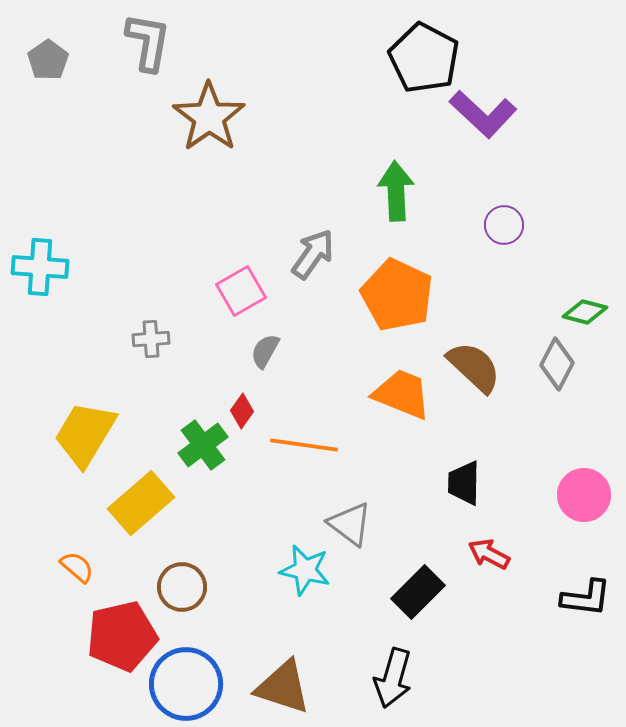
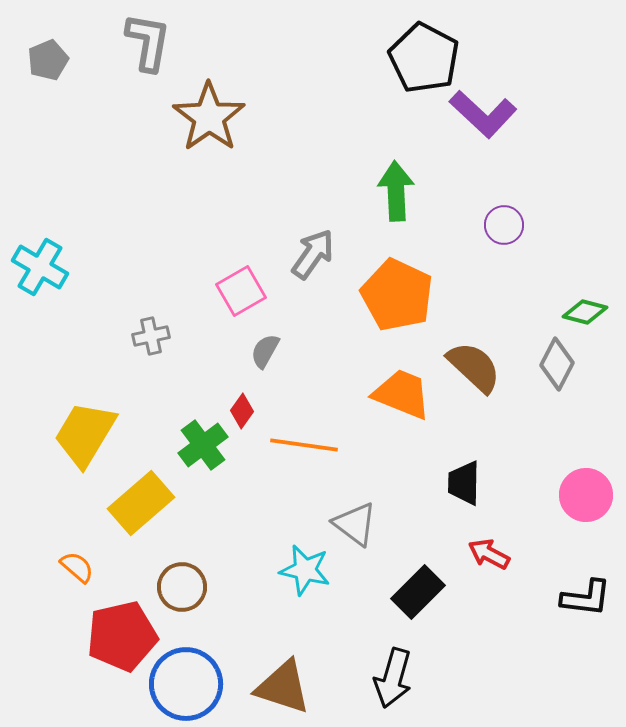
gray pentagon: rotated 12 degrees clockwise
cyan cross: rotated 26 degrees clockwise
gray cross: moved 3 px up; rotated 9 degrees counterclockwise
pink circle: moved 2 px right
gray triangle: moved 5 px right
